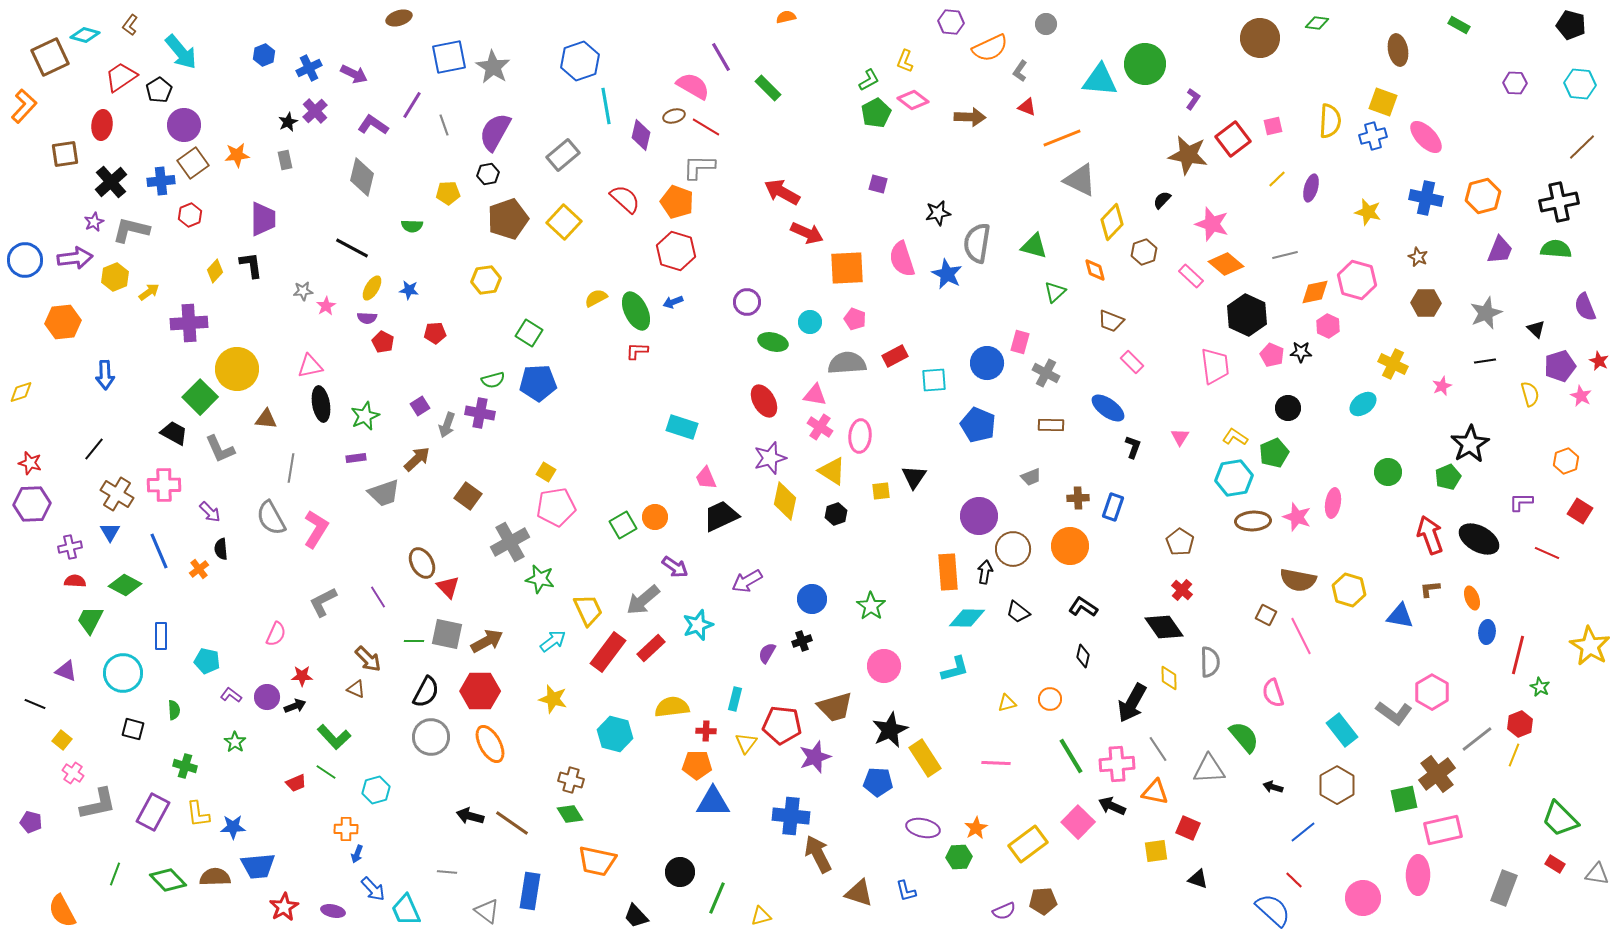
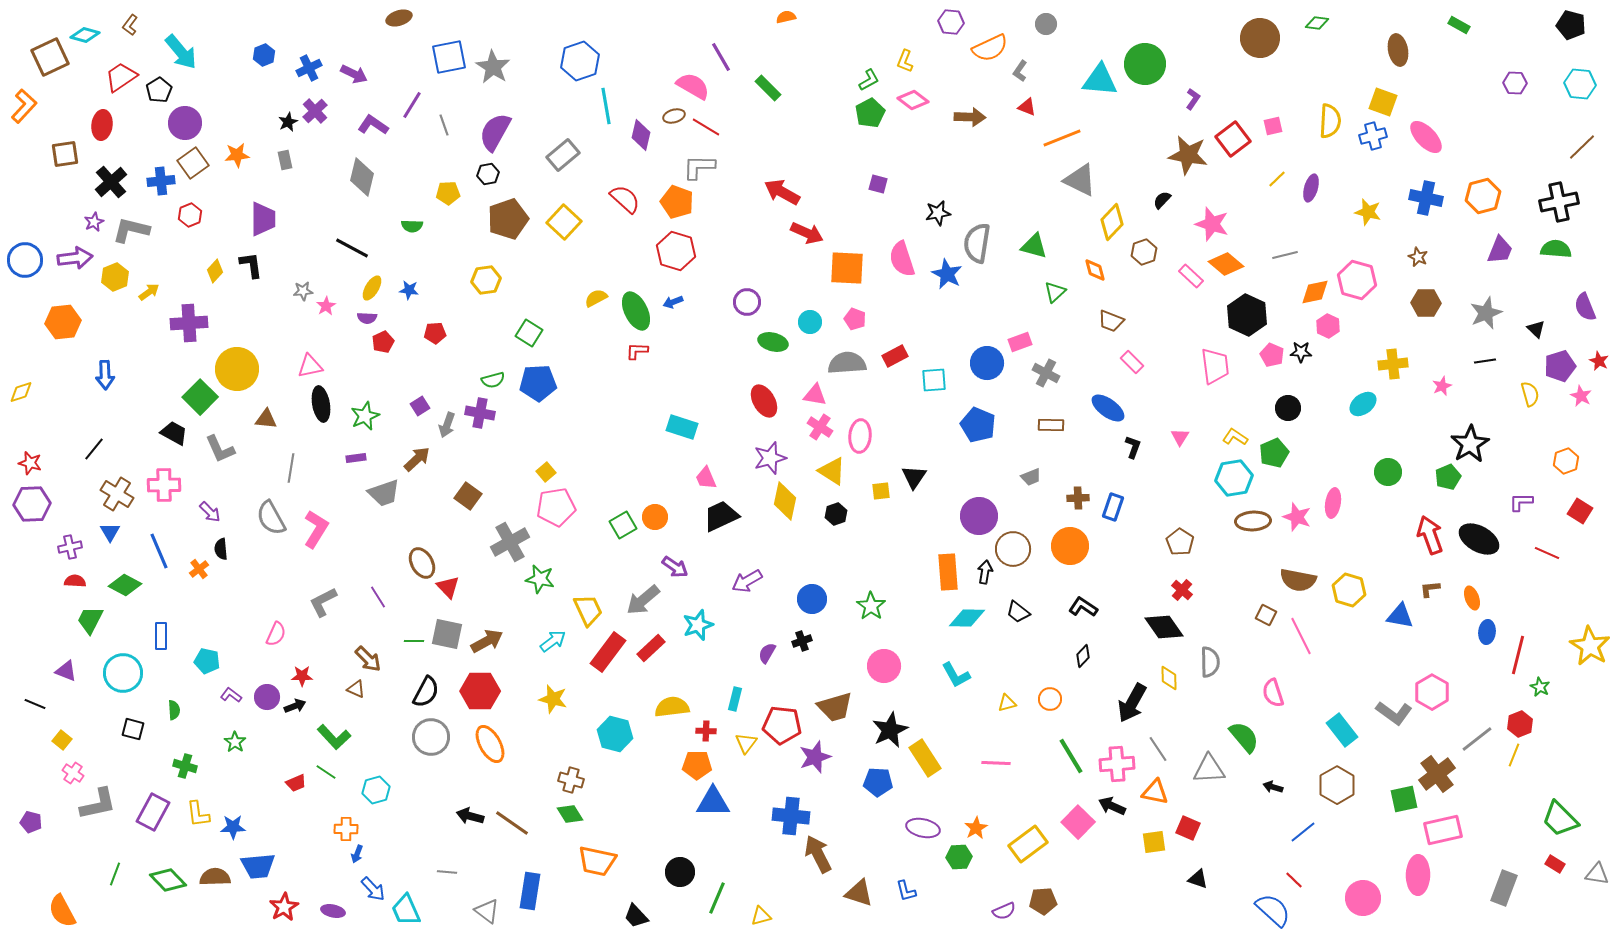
green pentagon at (876, 113): moved 6 px left
purple circle at (184, 125): moved 1 px right, 2 px up
orange square at (847, 268): rotated 6 degrees clockwise
red pentagon at (383, 342): rotated 20 degrees clockwise
pink rectangle at (1020, 342): rotated 55 degrees clockwise
yellow cross at (1393, 364): rotated 32 degrees counterclockwise
yellow square at (546, 472): rotated 18 degrees clockwise
black diamond at (1083, 656): rotated 30 degrees clockwise
cyan L-shape at (955, 669): moved 1 px right, 6 px down; rotated 76 degrees clockwise
yellow square at (1156, 851): moved 2 px left, 9 px up
